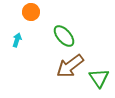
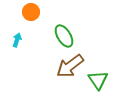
green ellipse: rotated 10 degrees clockwise
green triangle: moved 1 px left, 2 px down
